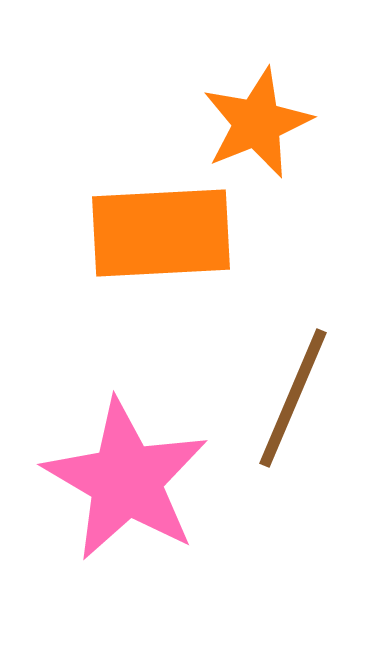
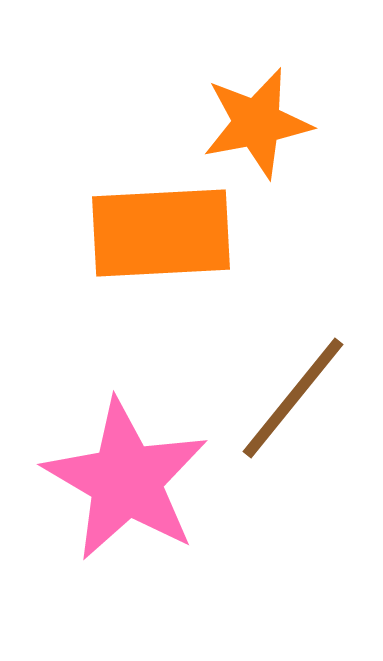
orange star: rotated 11 degrees clockwise
brown line: rotated 16 degrees clockwise
